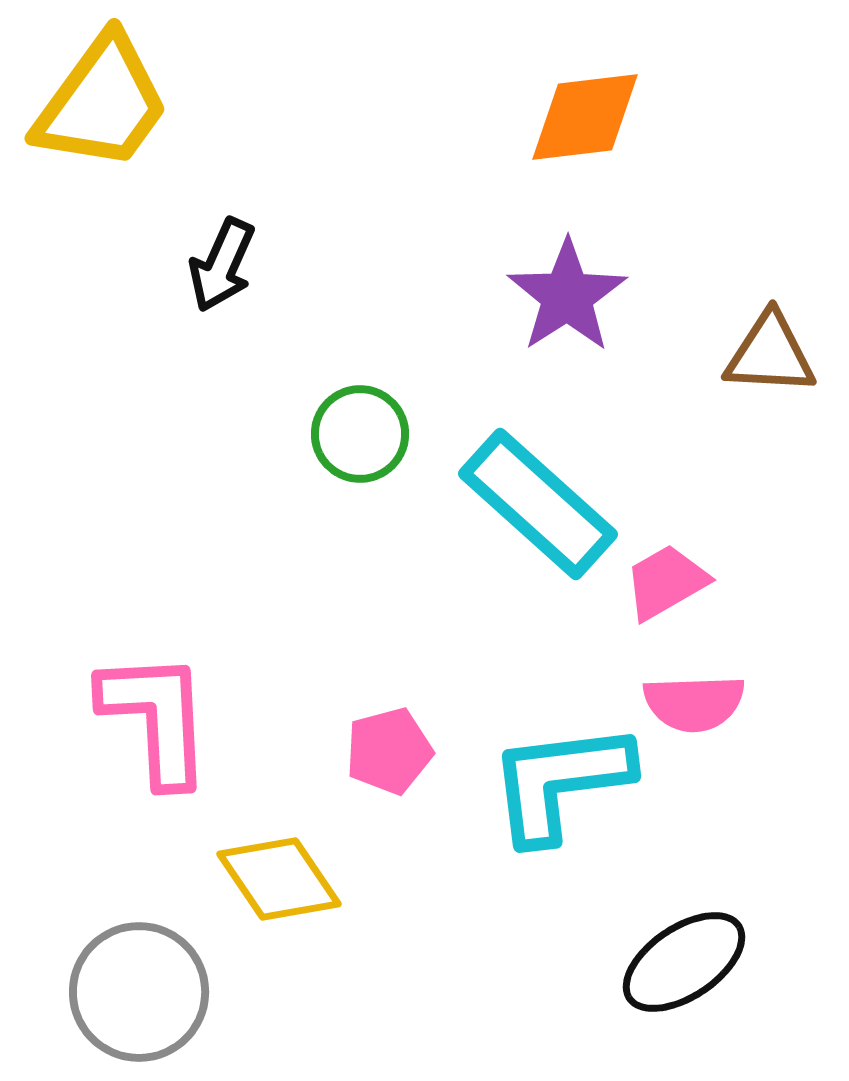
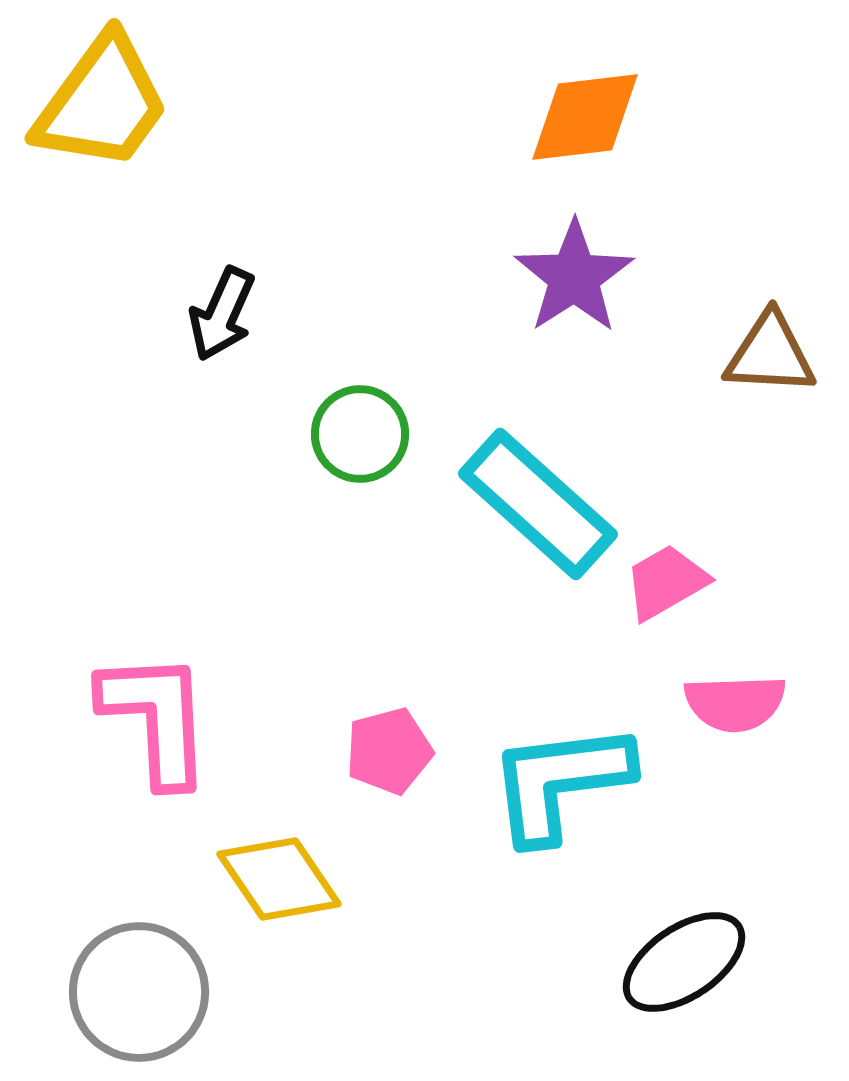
black arrow: moved 49 px down
purple star: moved 7 px right, 19 px up
pink semicircle: moved 41 px right
